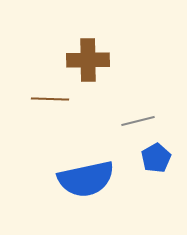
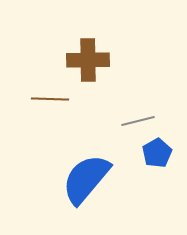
blue pentagon: moved 1 px right, 5 px up
blue semicircle: rotated 142 degrees clockwise
